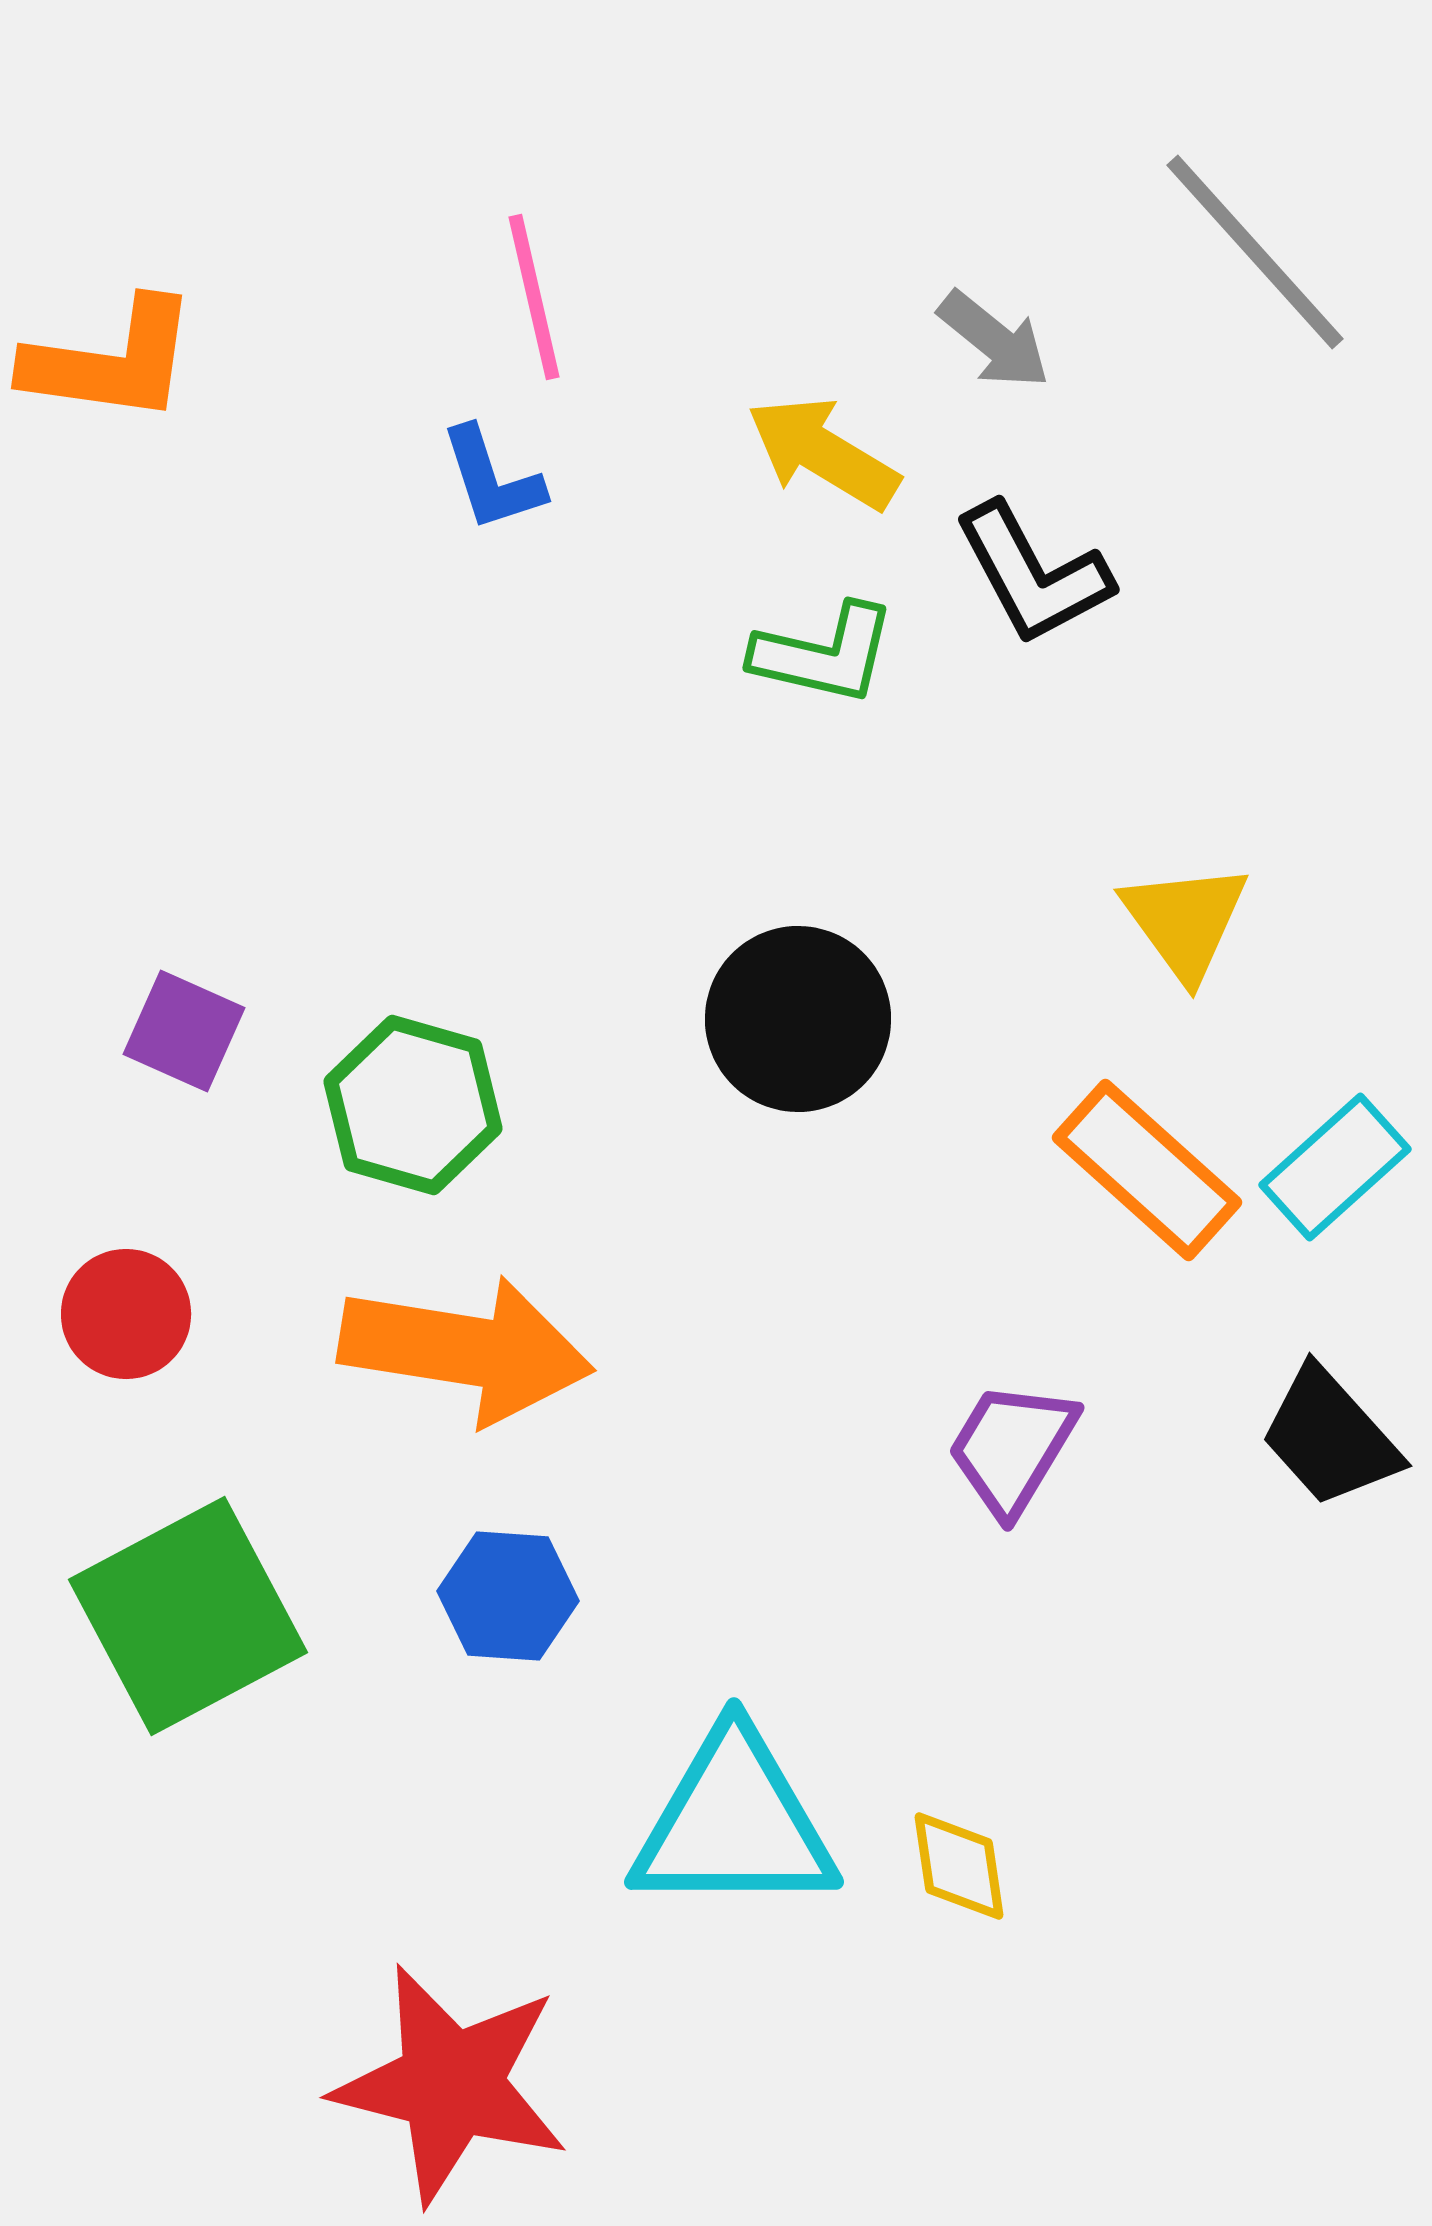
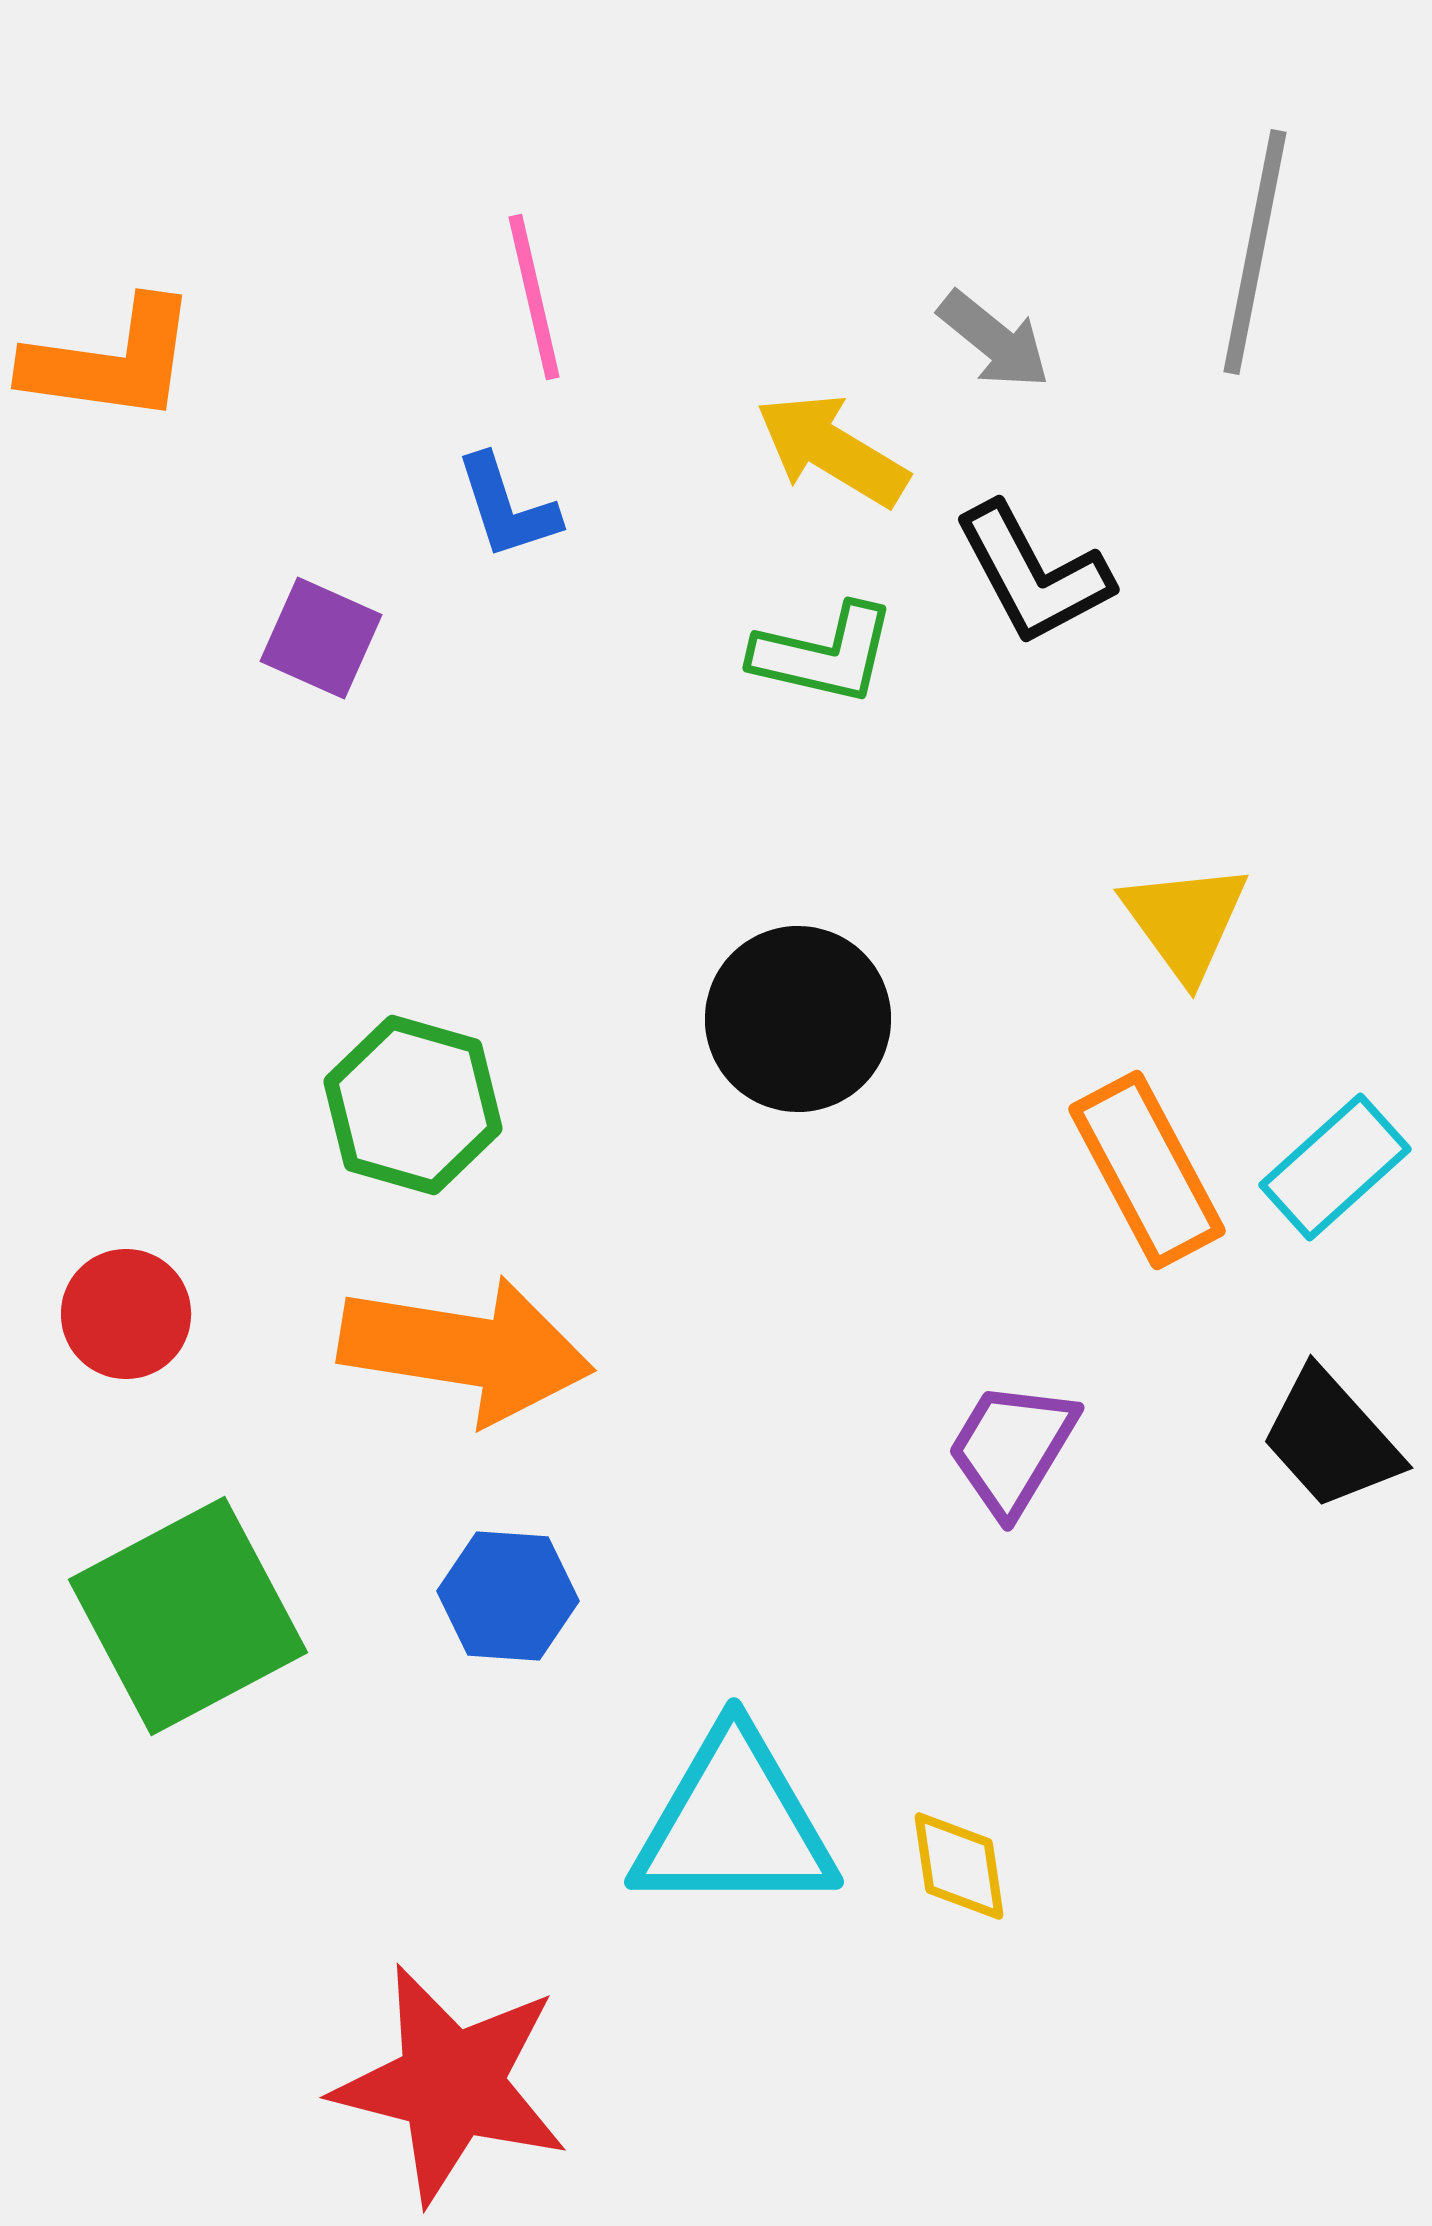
gray line: rotated 53 degrees clockwise
yellow arrow: moved 9 px right, 3 px up
blue L-shape: moved 15 px right, 28 px down
purple square: moved 137 px right, 393 px up
orange rectangle: rotated 20 degrees clockwise
black trapezoid: moved 1 px right, 2 px down
